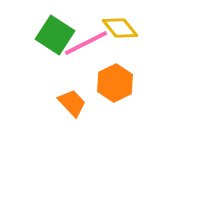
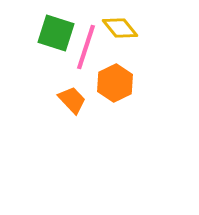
green square: moved 1 px right, 2 px up; rotated 15 degrees counterclockwise
pink line: moved 4 px down; rotated 45 degrees counterclockwise
orange trapezoid: moved 3 px up
